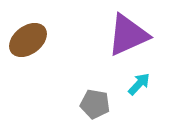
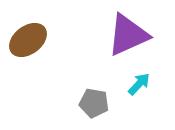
gray pentagon: moved 1 px left, 1 px up
